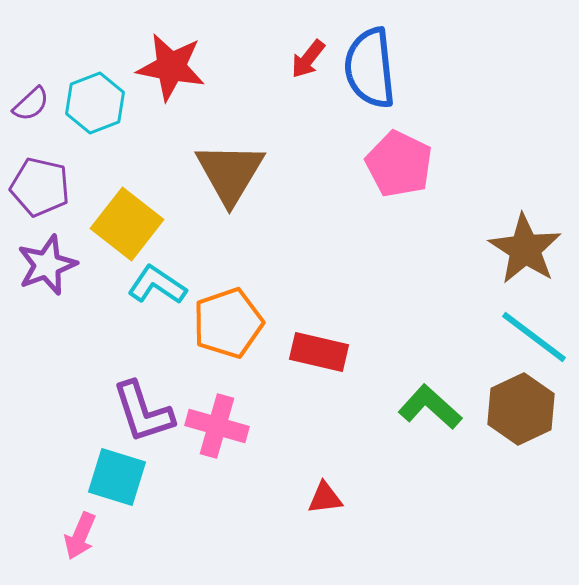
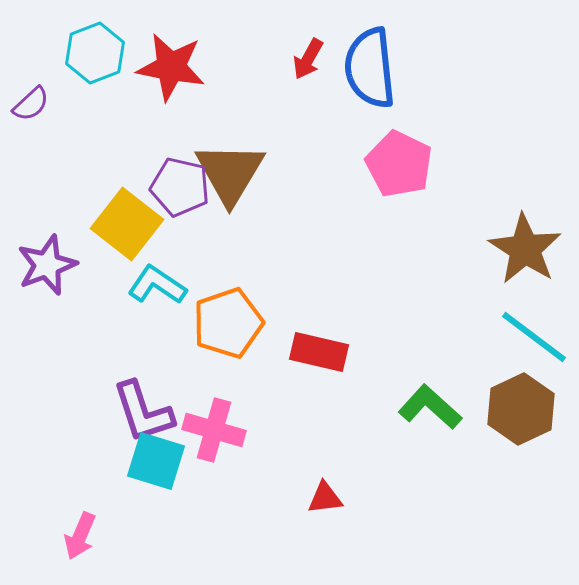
red arrow: rotated 9 degrees counterclockwise
cyan hexagon: moved 50 px up
purple pentagon: moved 140 px right
pink cross: moved 3 px left, 4 px down
cyan square: moved 39 px right, 16 px up
